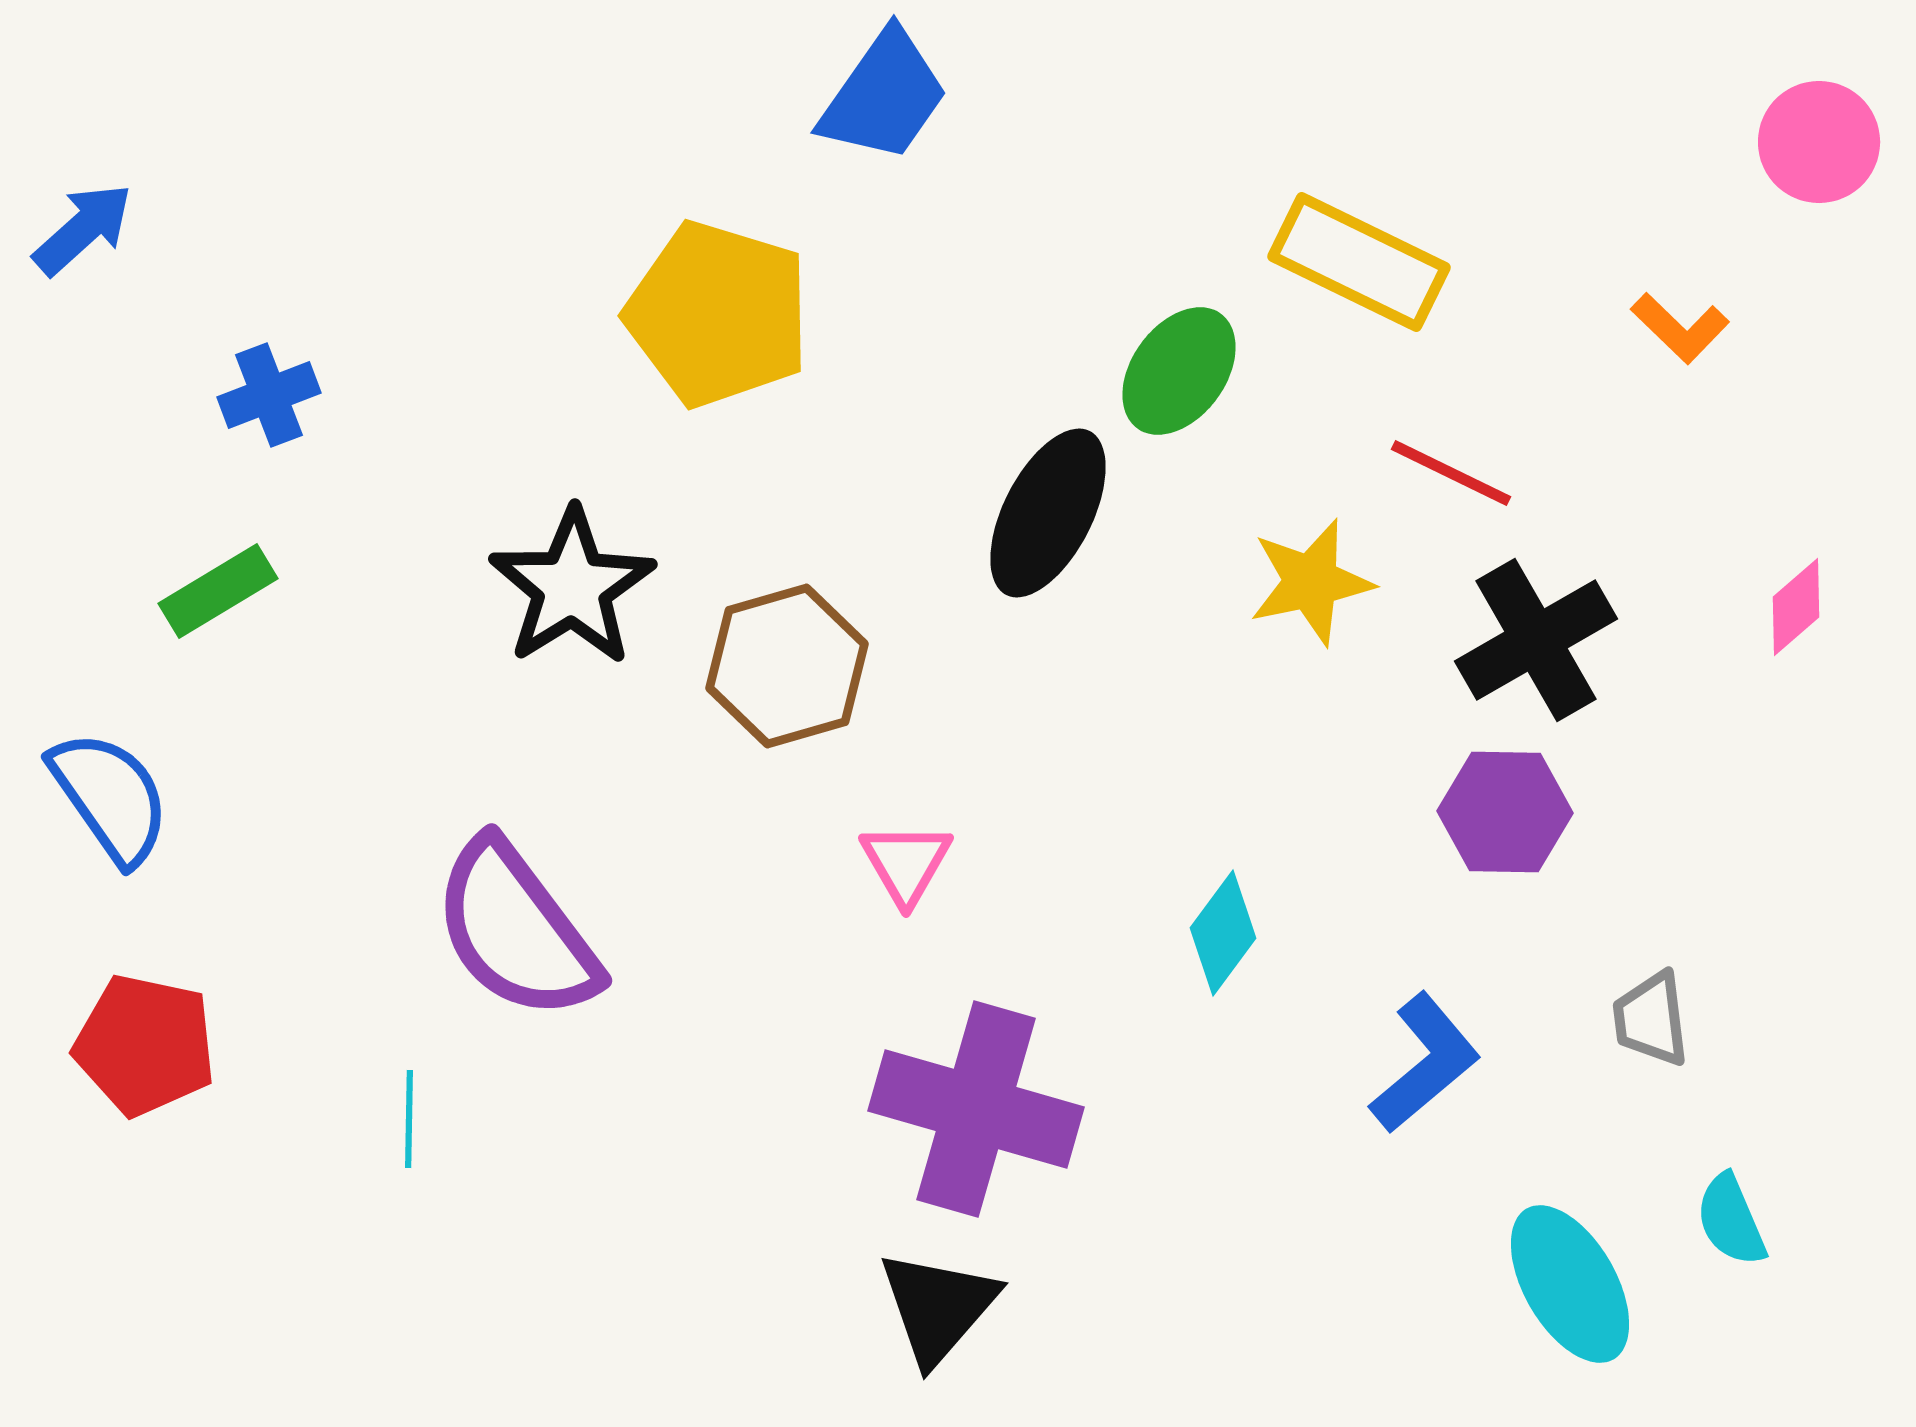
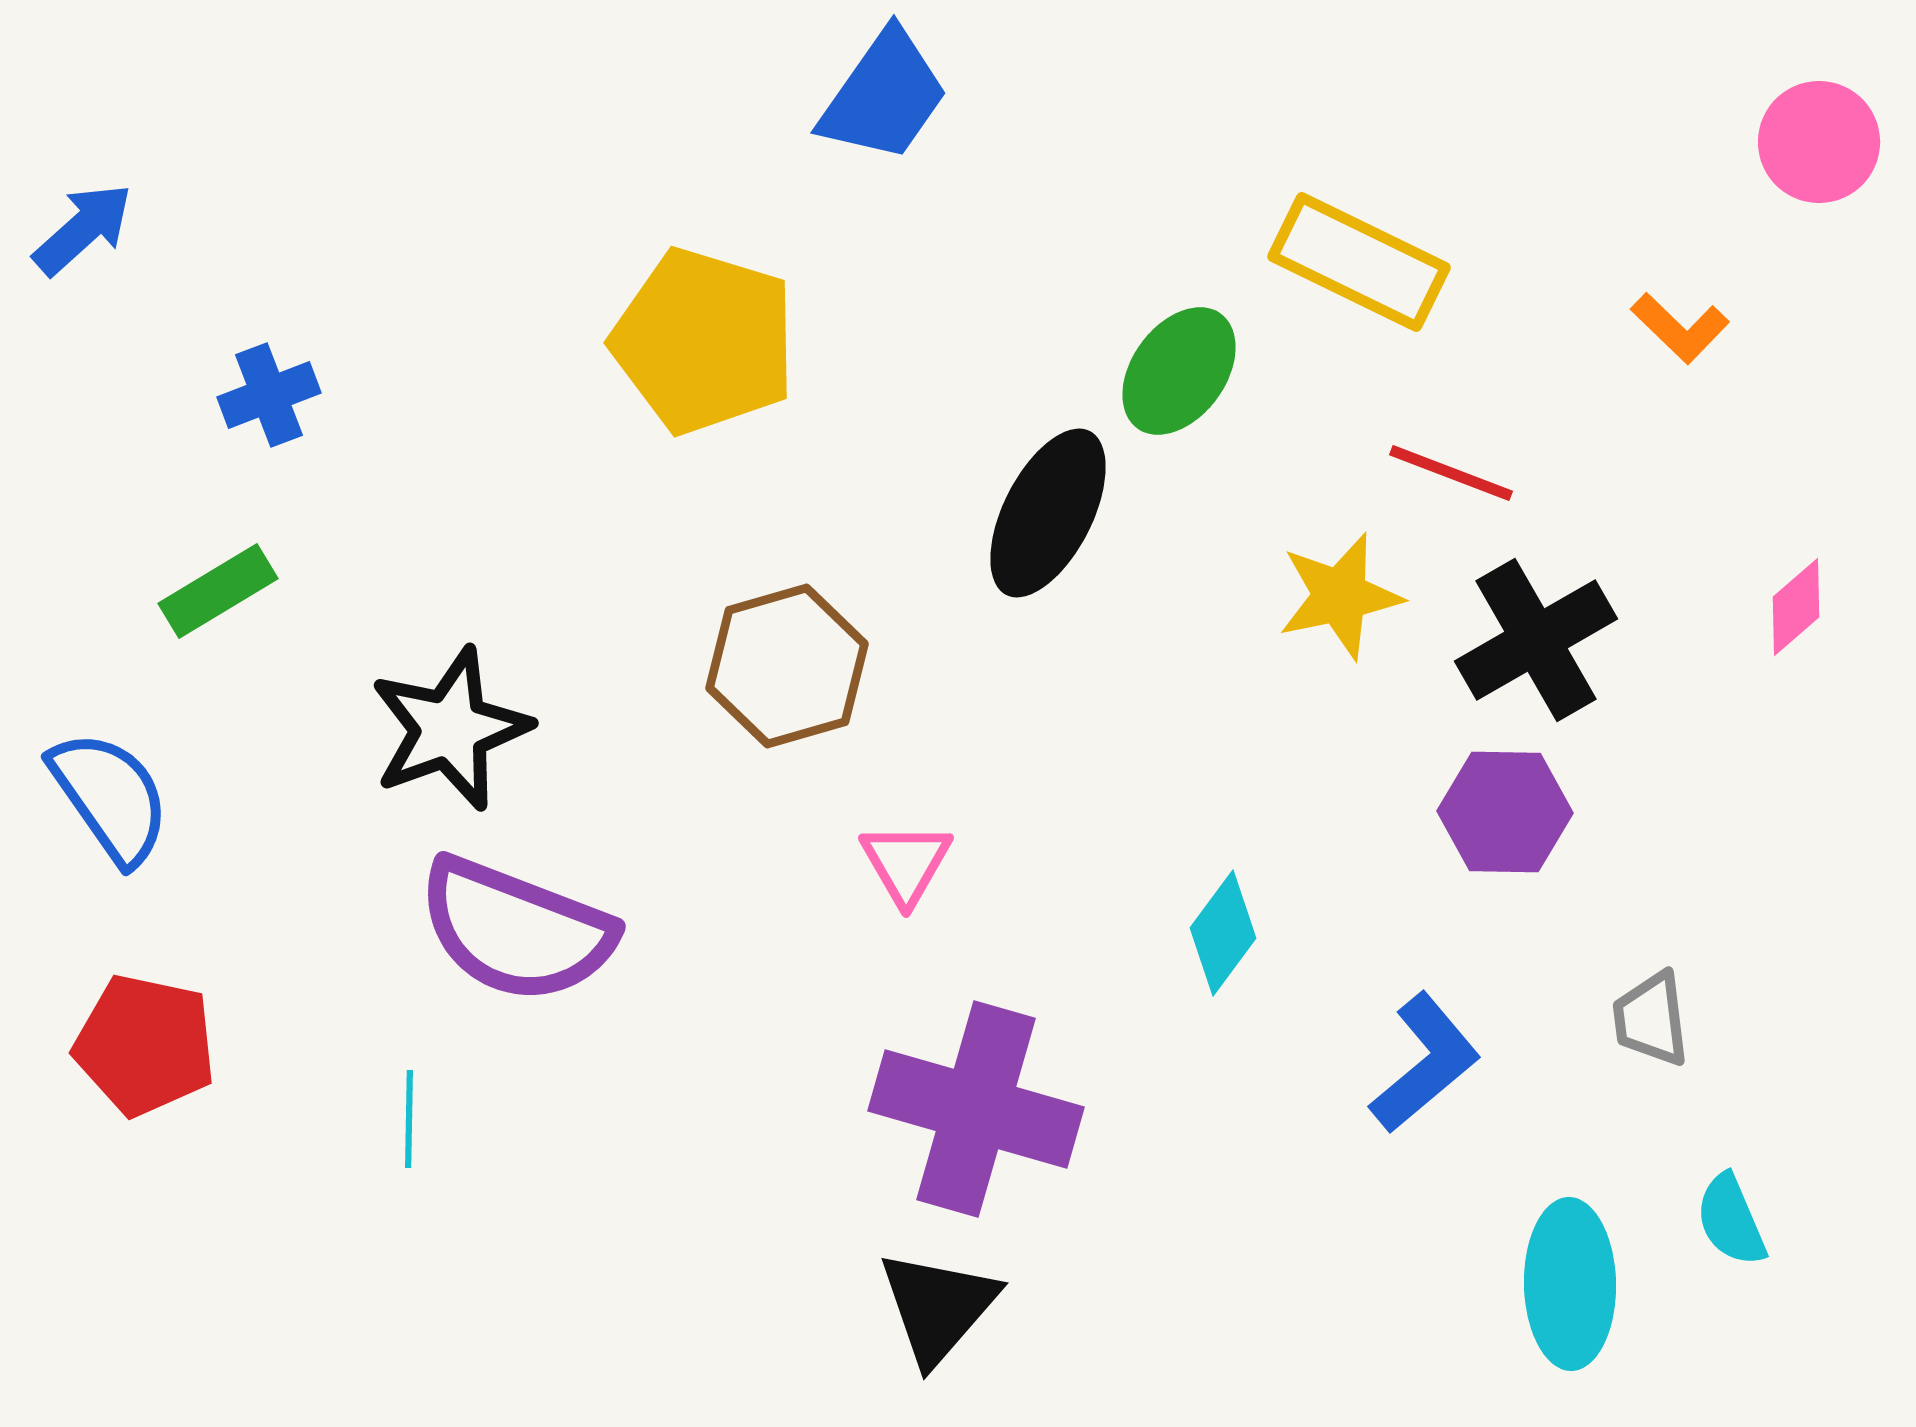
yellow pentagon: moved 14 px left, 27 px down
red line: rotated 5 degrees counterclockwise
yellow star: moved 29 px right, 14 px down
black star: moved 122 px left, 142 px down; rotated 12 degrees clockwise
purple semicircle: rotated 32 degrees counterclockwise
cyan ellipse: rotated 29 degrees clockwise
